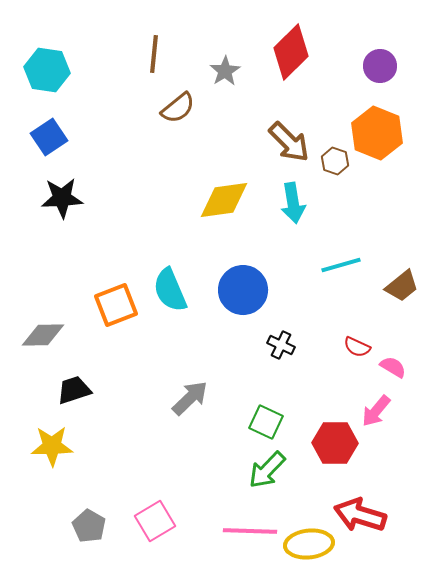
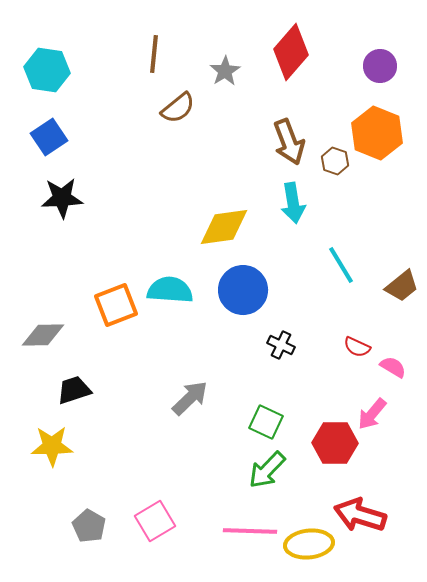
red diamond: rotated 4 degrees counterclockwise
brown arrow: rotated 24 degrees clockwise
yellow diamond: moved 27 px down
cyan line: rotated 75 degrees clockwise
cyan semicircle: rotated 117 degrees clockwise
pink arrow: moved 4 px left, 3 px down
